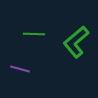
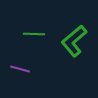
green L-shape: moved 2 px left, 1 px up
